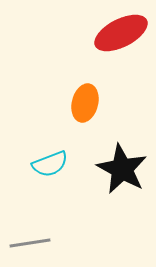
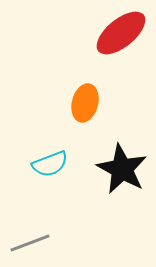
red ellipse: rotated 12 degrees counterclockwise
gray line: rotated 12 degrees counterclockwise
